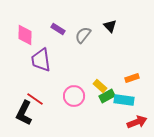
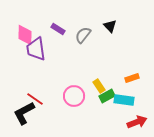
purple trapezoid: moved 5 px left, 11 px up
yellow rectangle: moved 1 px left; rotated 16 degrees clockwise
black L-shape: rotated 35 degrees clockwise
